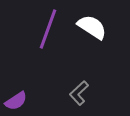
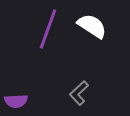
white semicircle: moved 1 px up
purple semicircle: rotated 30 degrees clockwise
